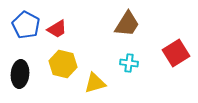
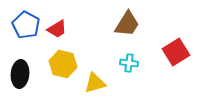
red square: moved 1 px up
